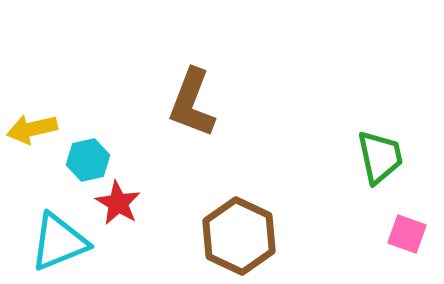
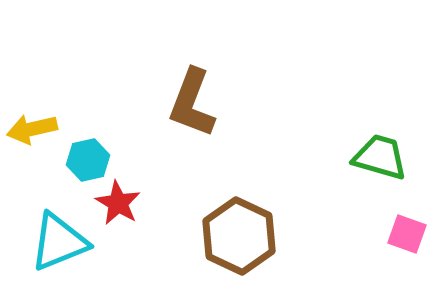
green trapezoid: rotated 62 degrees counterclockwise
